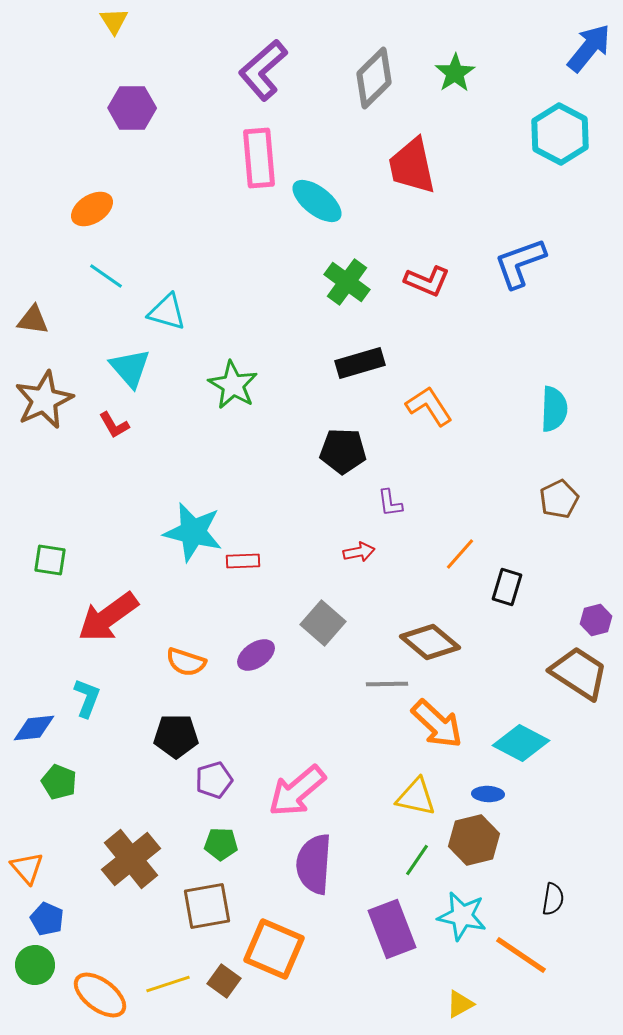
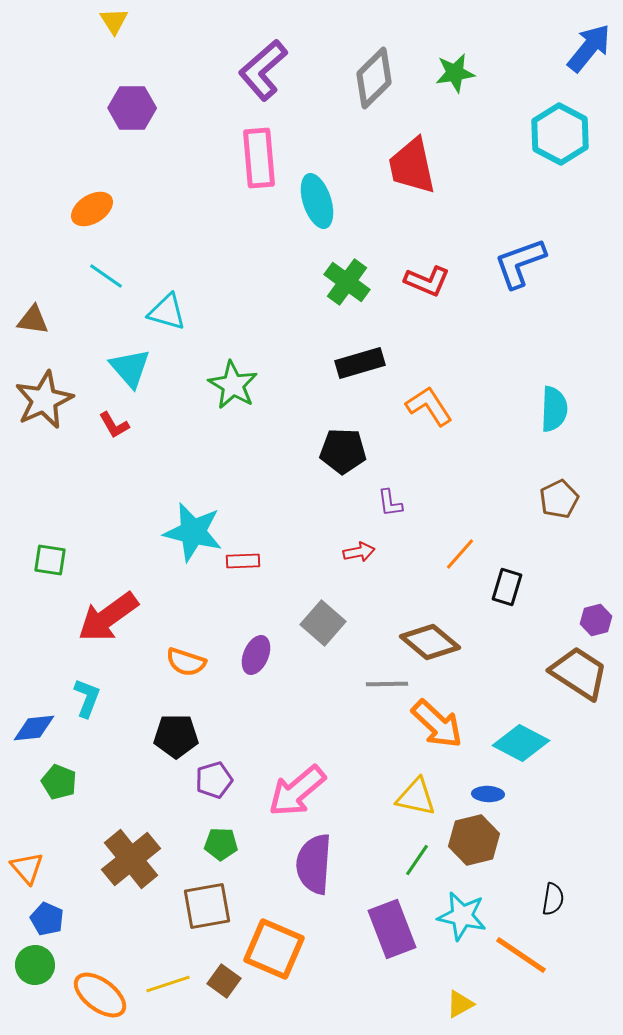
green star at (455, 73): rotated 24 degrees clockwise
cyan ellipse at (317, 201): rotated 34 degrees clockwise
purple ellipse at (256, 655): rotated 33 degrees counterclockwise
